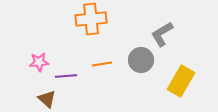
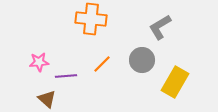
orange cross: rotated 12 degrees clockwise
gray L-shape: moved 2 px left, 7 px up
gray circle: moved 1 px right
orange line: rotated 36 degrees counterclockwise
yellow rectangle: moved 6 px left, 1 px down
